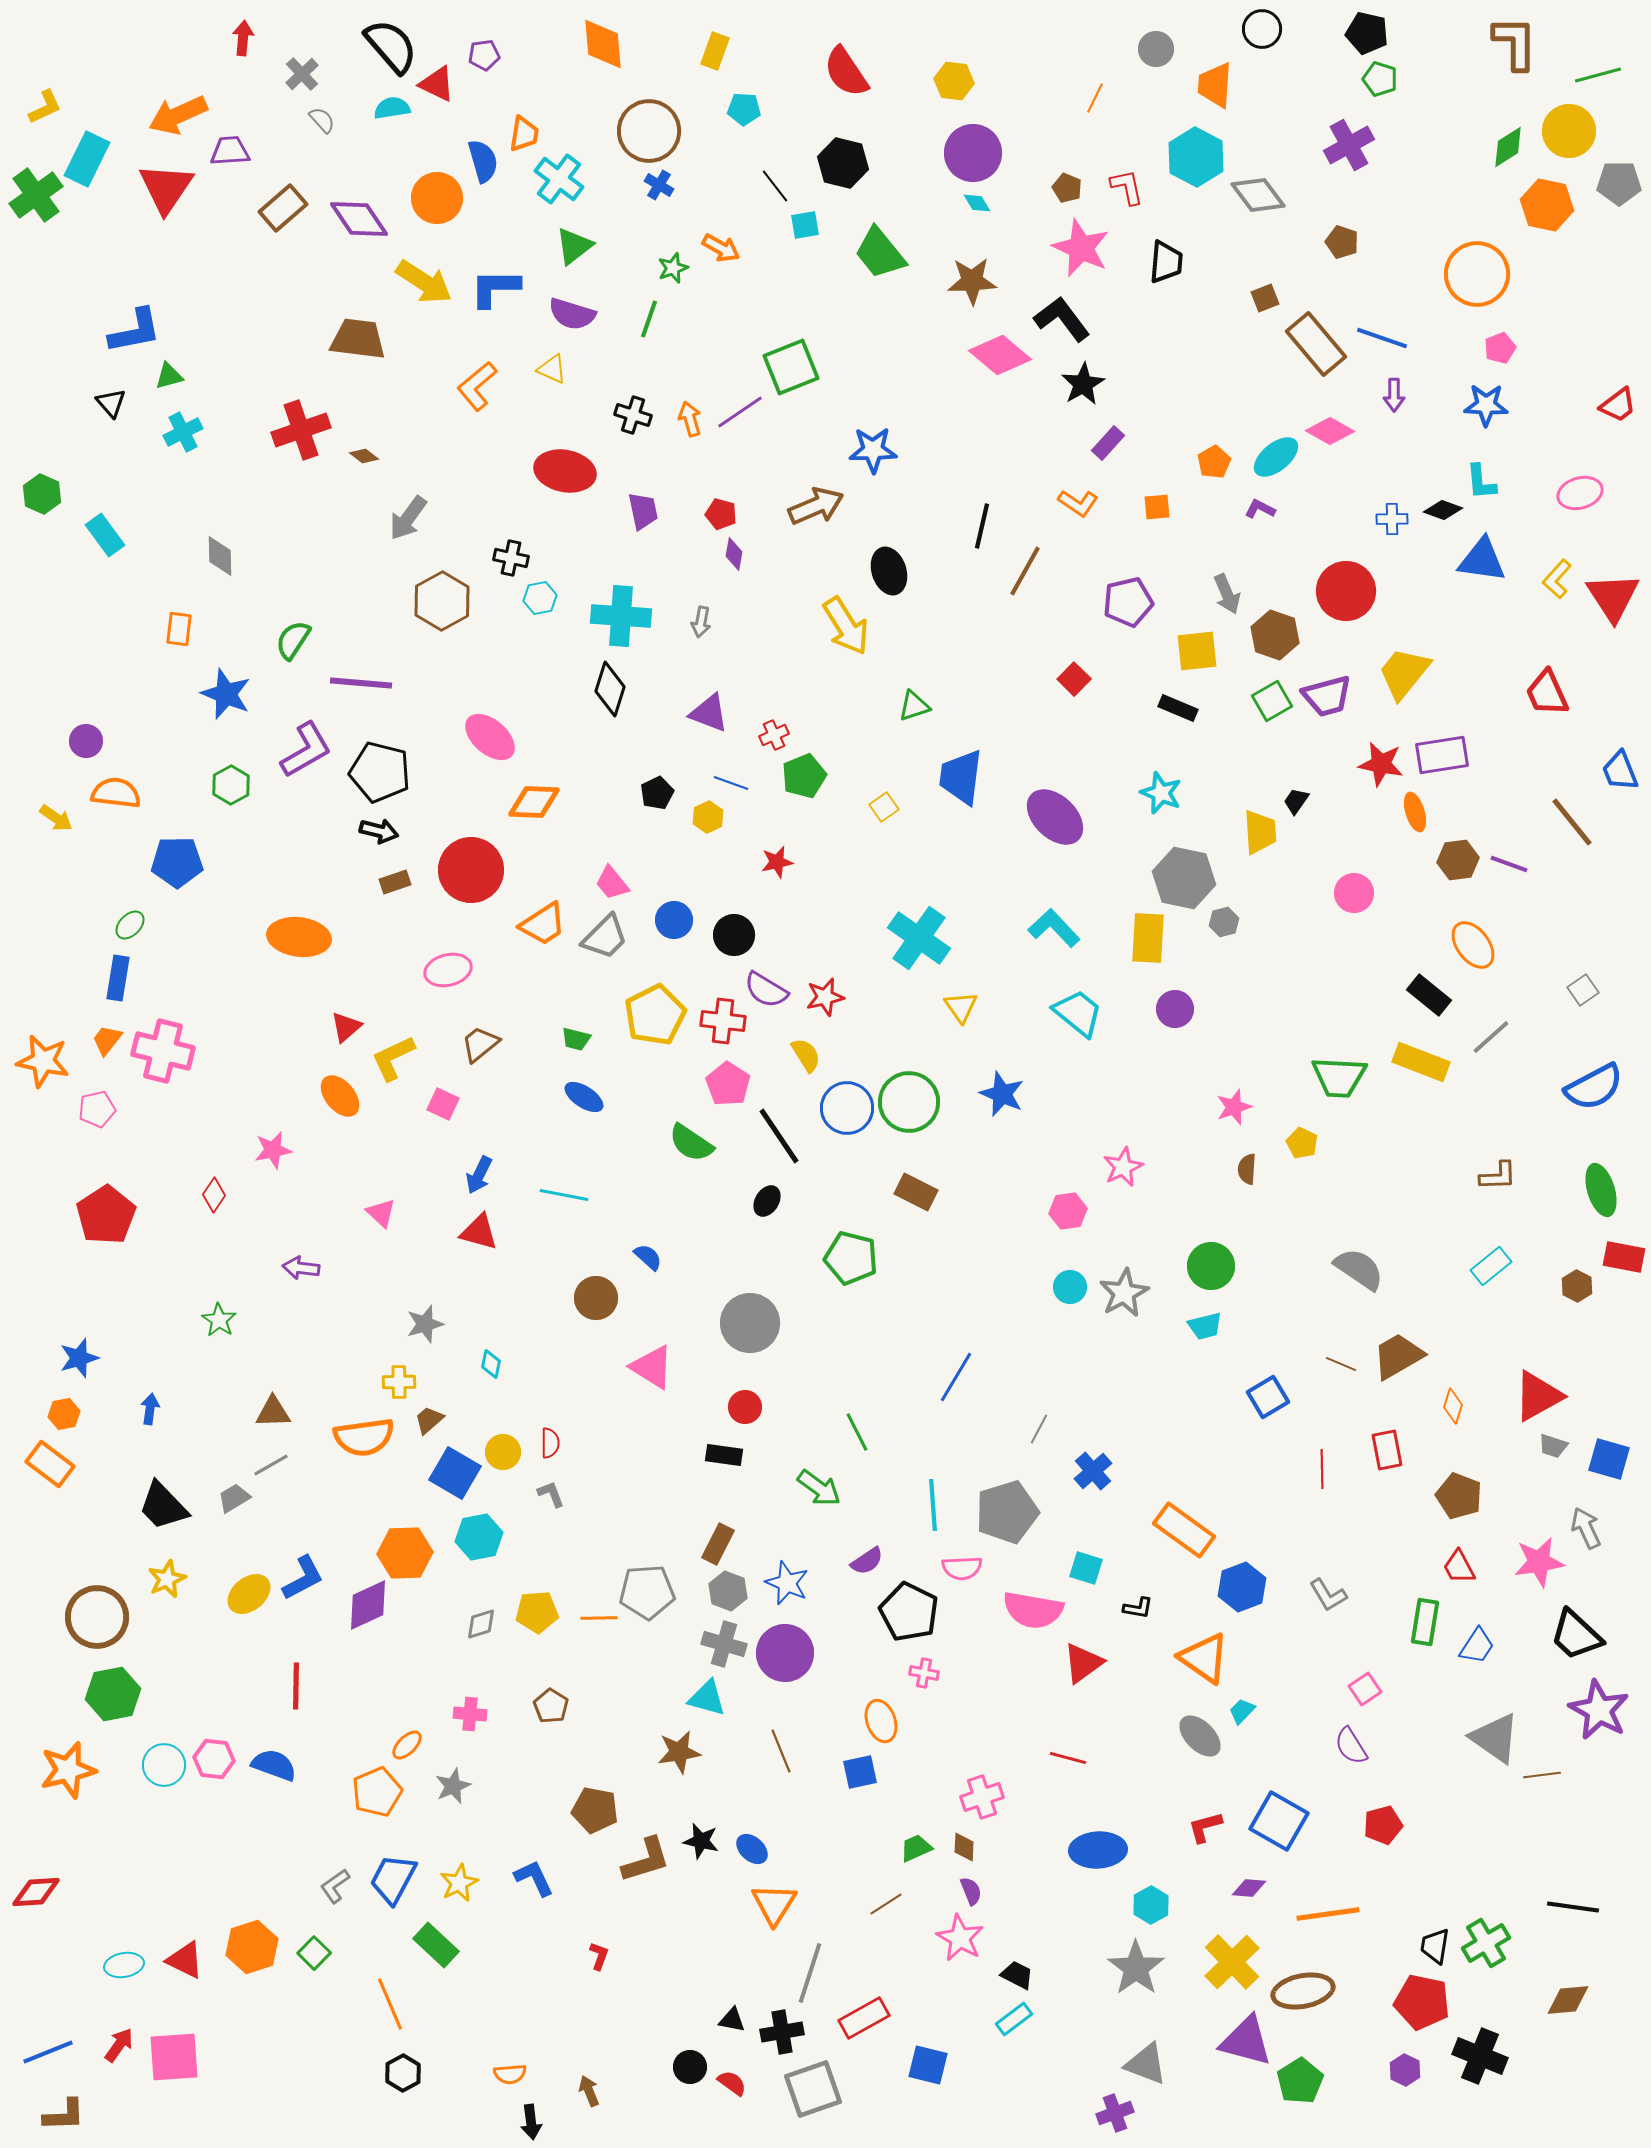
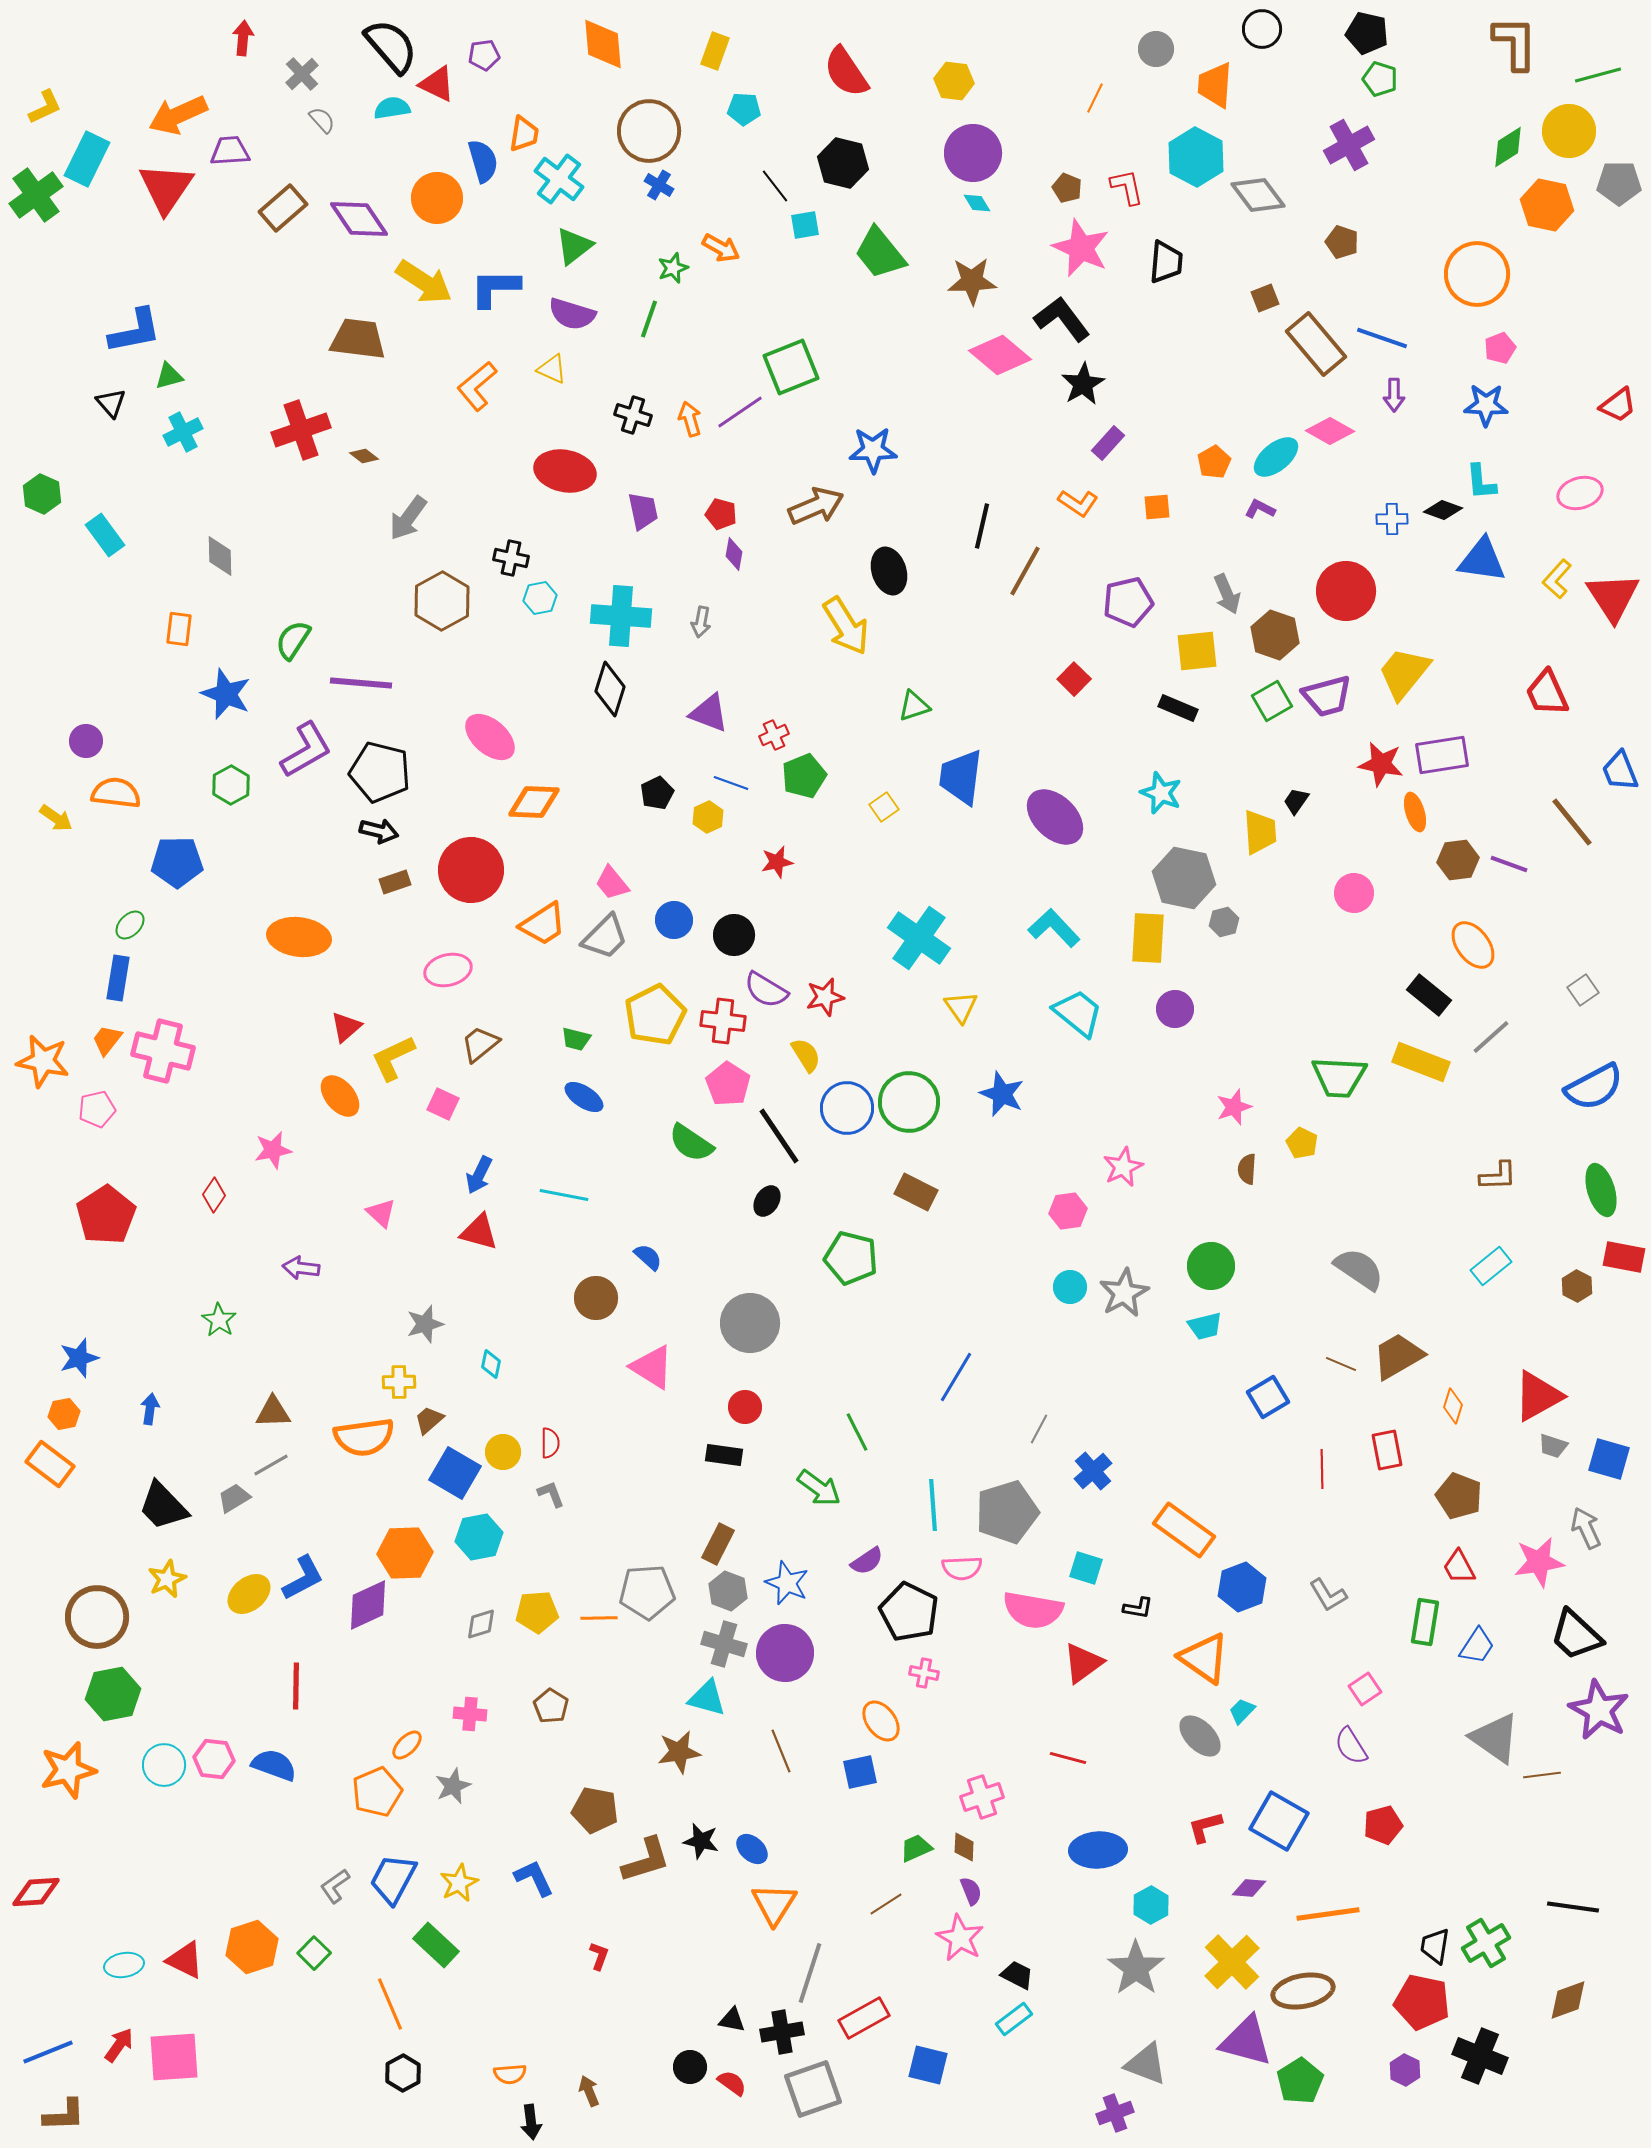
orange ellipse at (881, 1721): rotated 18 degrees counterclockwise
brown diamond at (1568, 2000): rotated 15 degrees counterclockwise
